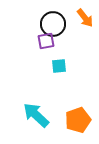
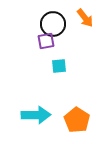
cyan arrow: rotated 136 degrees clockwise
orange pentagon: moved 1 px left; rotated 20 degrees counterclockwise
